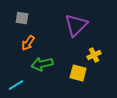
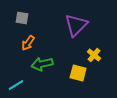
yellow cross: rotated 24 degrees counterclockwise
